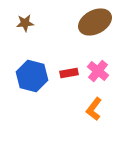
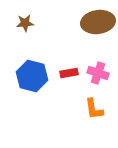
brown ellipse: moved 3 px right; rotated 20 degrees clockwise
pink cross: moved 2 px down; rotated 20 degrees counterclockwise
orange L-shape: rotated 45 degrees counterclockwise
